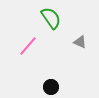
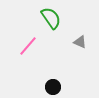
black circle: moved 2 px right
